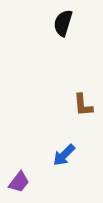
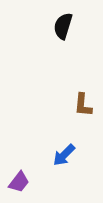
black semicircle: moved 3 px down
brown L-shape: rotated 10 degrees clockwise
